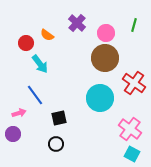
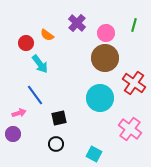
cyan square: moved 38 px left
